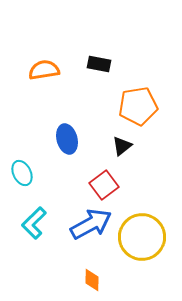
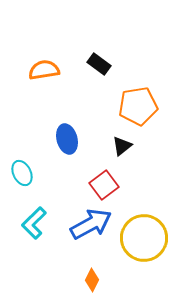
black rectangle: rotated 25 degrees clockwise
yellow circle: moved 2 px right, 1 px down
orange diamond: rotated 25 degrees clockwise
